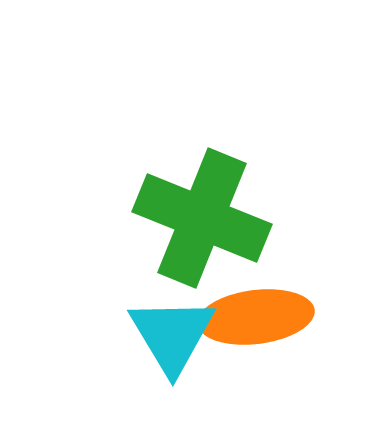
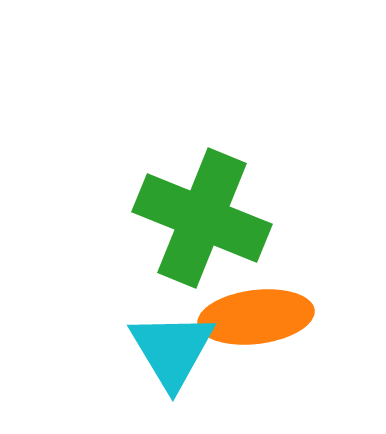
cyan triangle: moved 15 px down
